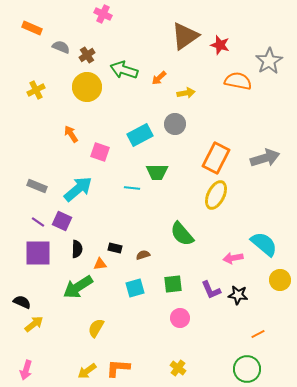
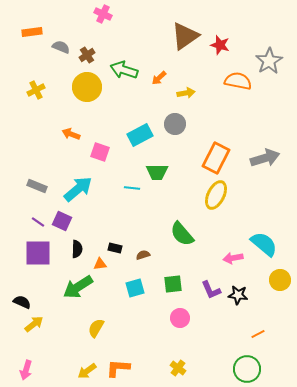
orange rectangle at (32, 28): moved 4 px down; rotated 30 degrees counterclockwise
orange arrow at (71, 134): rotated 36 degrees counterclockwise
